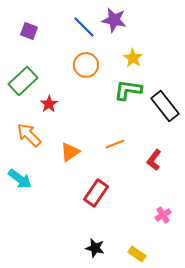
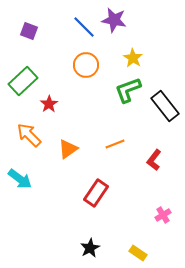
green L-shape: rotated 28 degrees counterclockwise
orange triangle: moved 2 px left, 3 px up
black star: moved 5 px left; rotated 30 degrees clockwise
yellow rectangle: moved 1 px right, 1 px up
